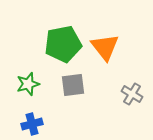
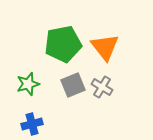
gray square: rotated 15 degrees counterclockwise
gray cross: moved 30 px left, 7 px up
